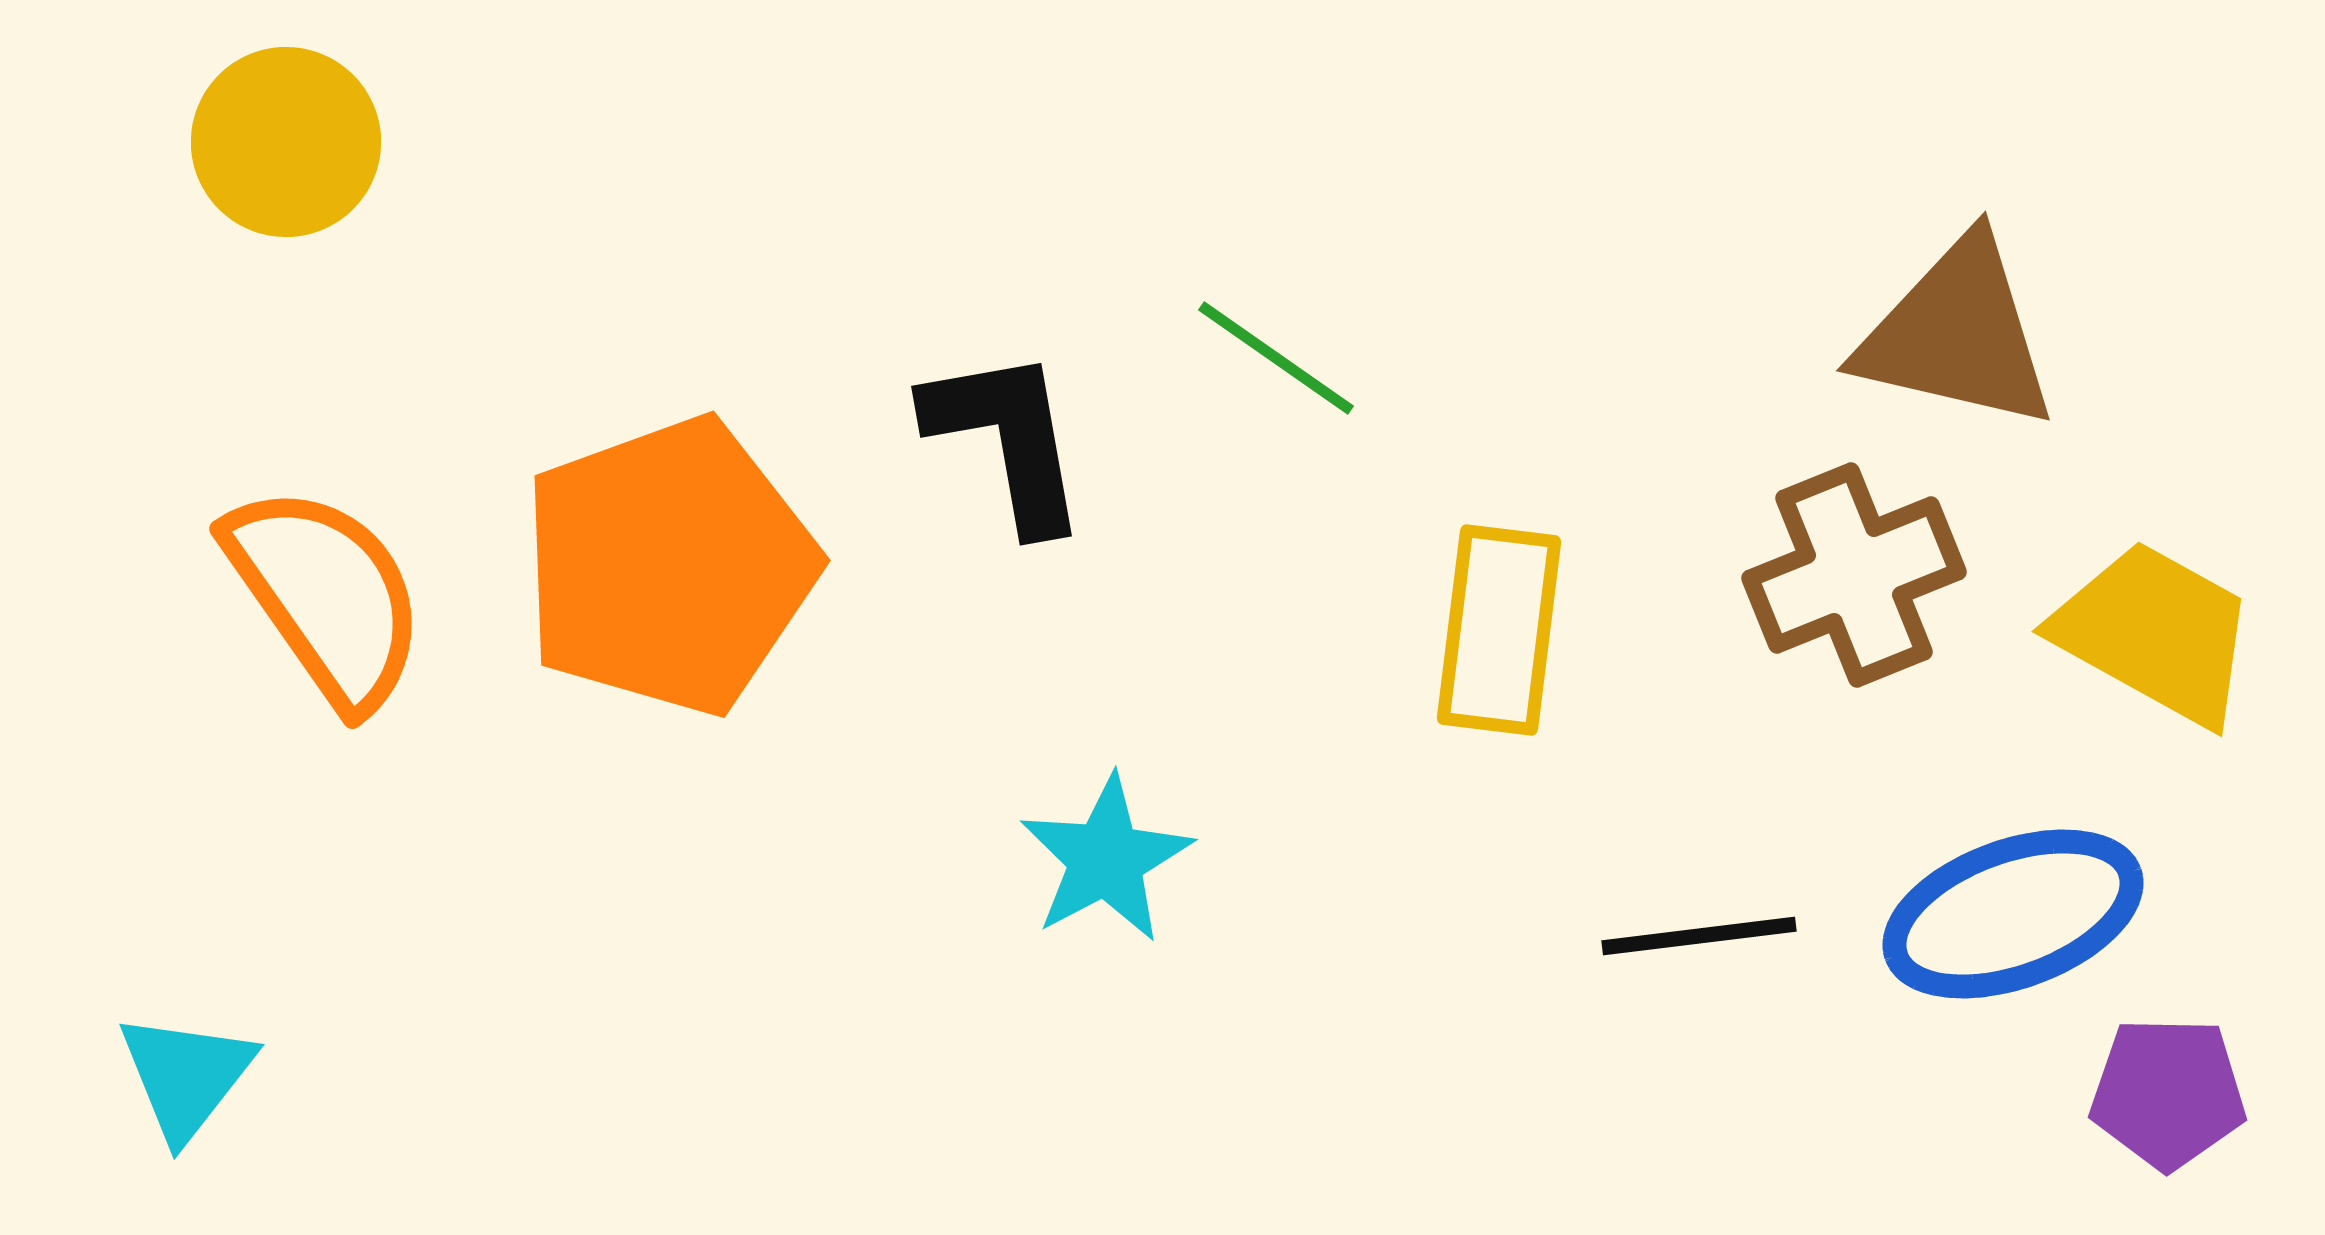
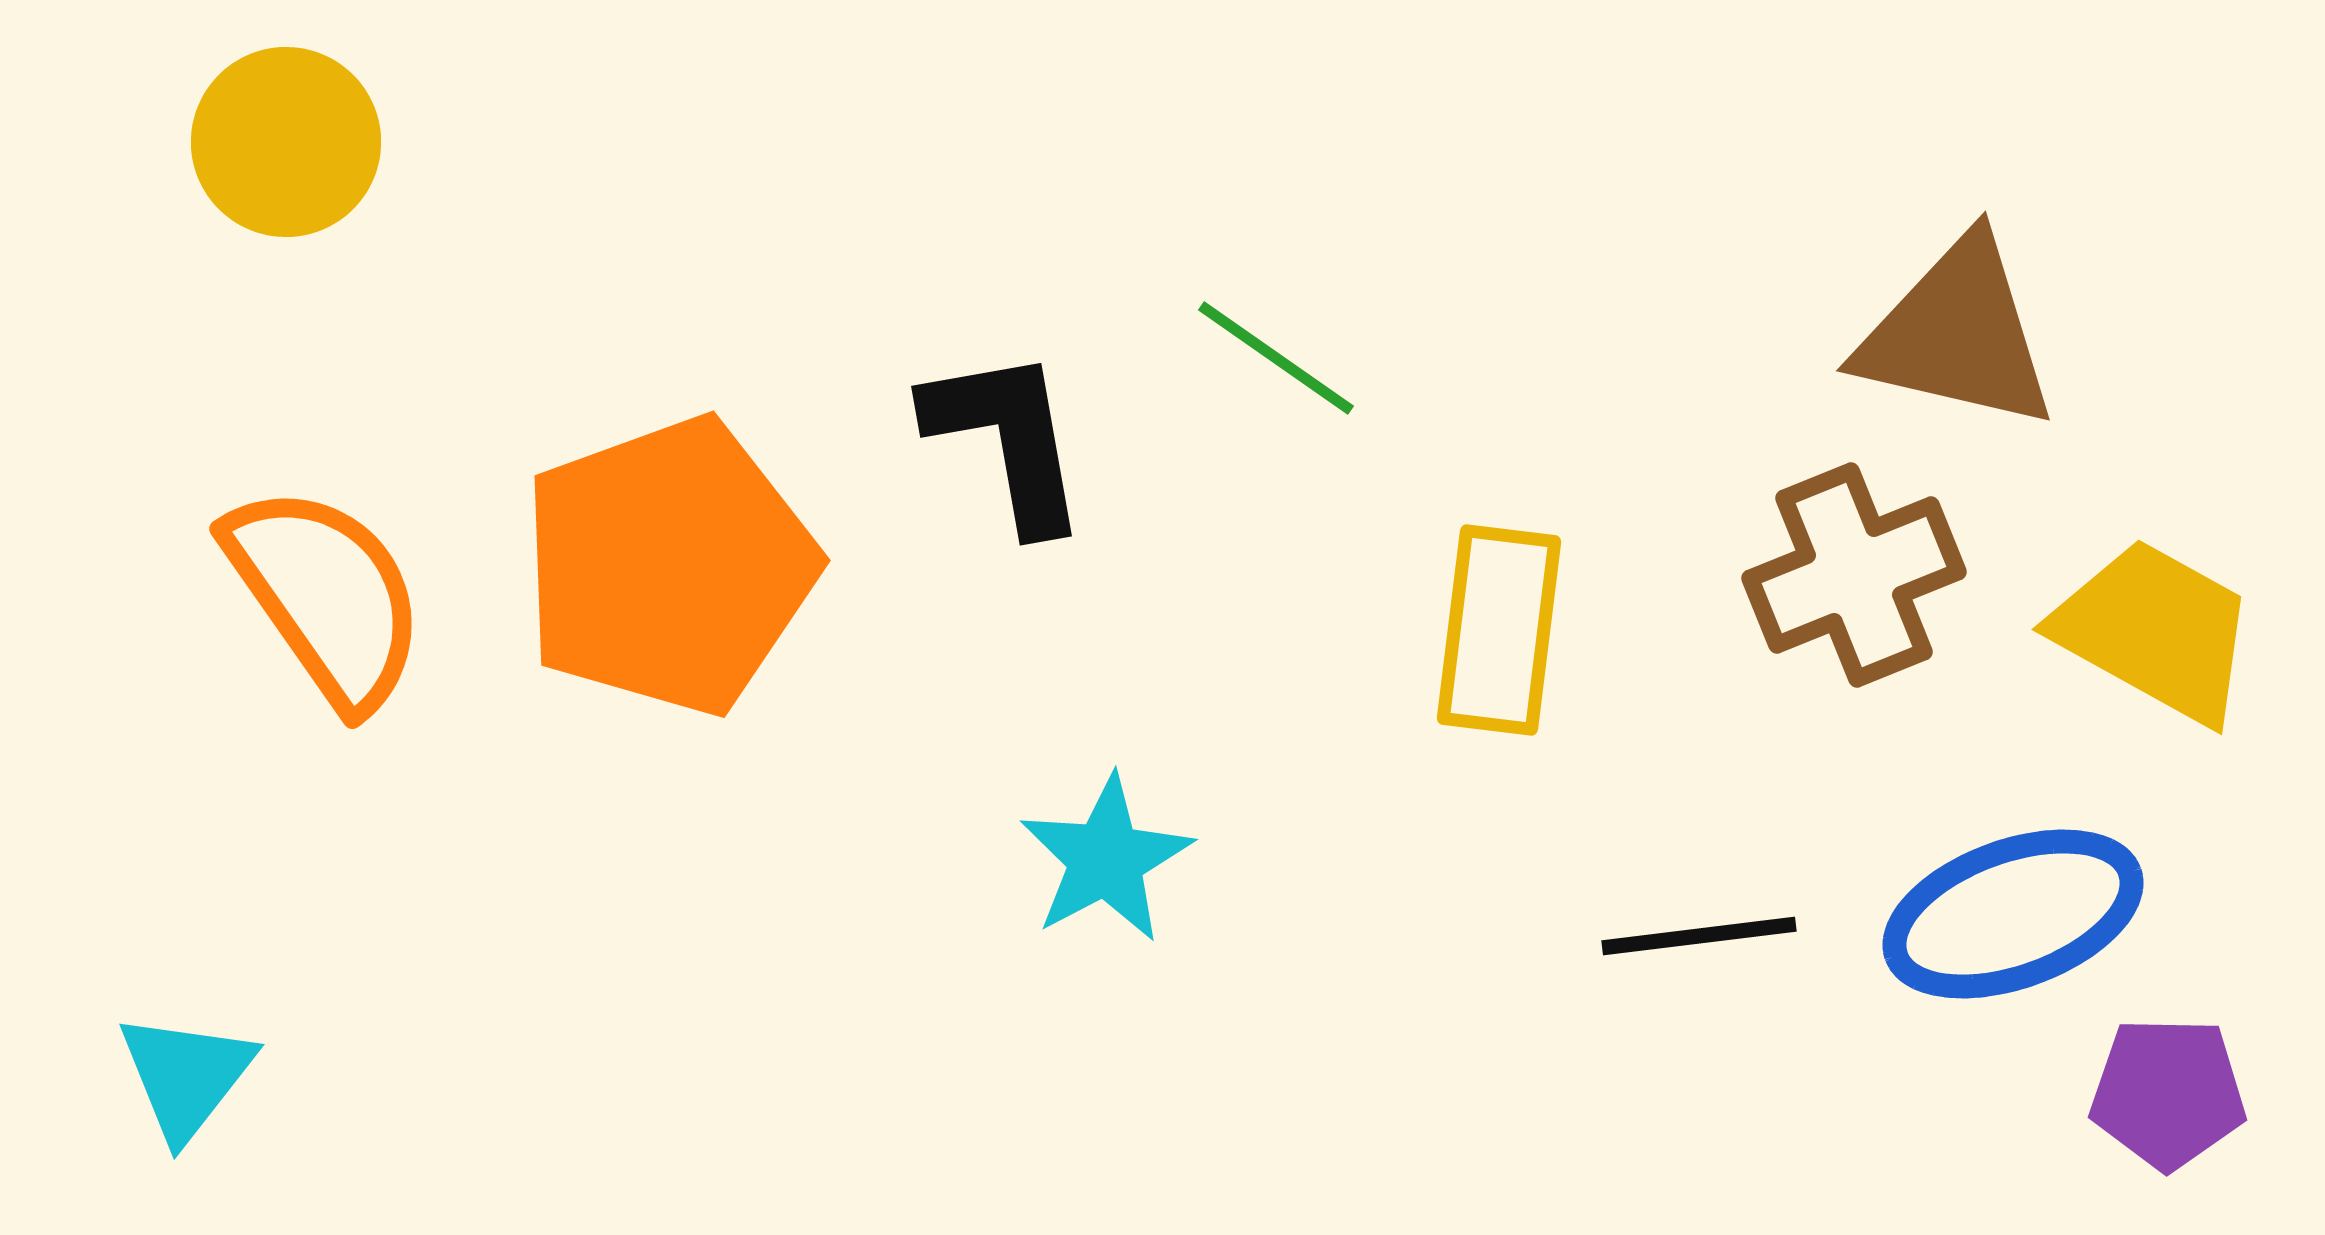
yellow trapezoid: moved 2 px up
